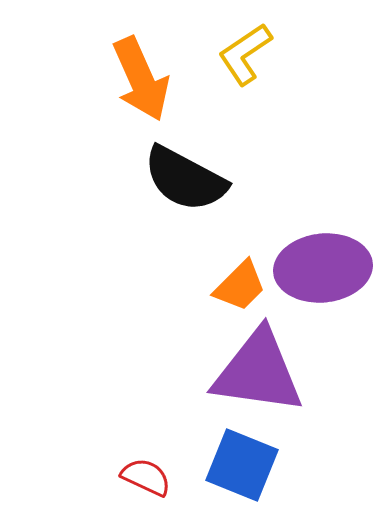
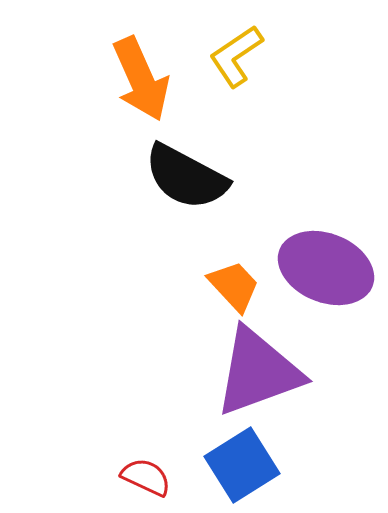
yellow L-shape: moved 9 px left, 2 px down
black semicircle: moved 1 px right, 2 px up
purple ellipse: moved 3 px right; rotated 28 degrees clockwise
orange trapezoid: moved 6 px left; rotated 88 degrees counterclockwise
purple triangle: rotated 28 degrees counterclockwise
blue square: rotated 36 degrees clockwise
